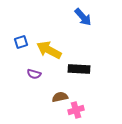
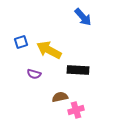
black rectangle: moved 1 px left, 1 px down
